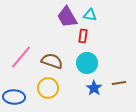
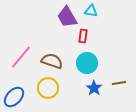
cyan triangle: moved 1 px right, 4 px up
blue ellipse: rotated 50 degrees counterclockwise
